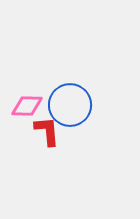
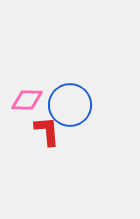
pink diamond: moved 6 px up
